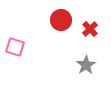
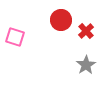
red cross: moved 4 px left, 2 px down
pink square: moved 10 px up
